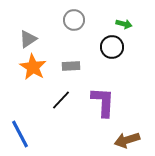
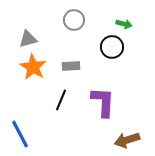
gray triangle: rotated 18 degrees clockwise
black line: rotated 20 degrees counterclockwise
